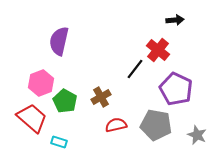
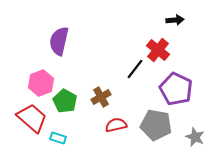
gray star: moved 2 px left, 2 px down
cyan rectangle: moved 1 px left, 4 px up
